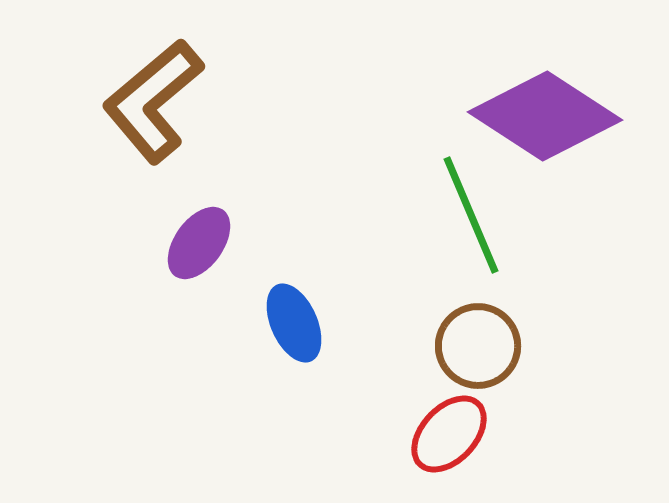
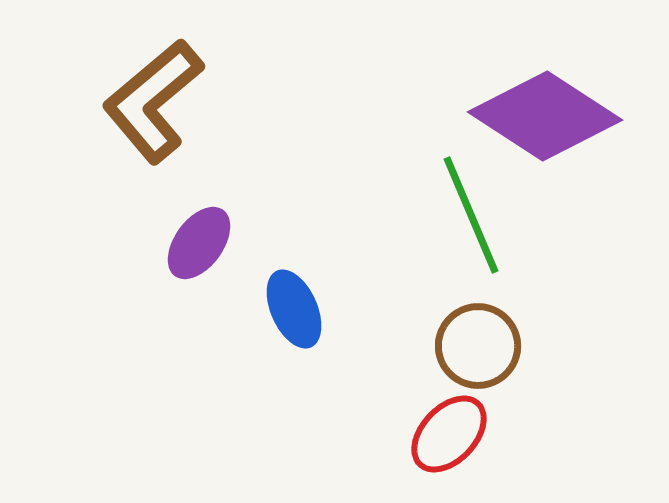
blue ellipse: moved 14 px up
